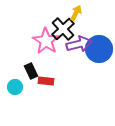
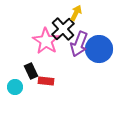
purple arrow: rotated 125 degrees clockwise
